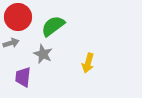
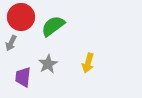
red circle: moved 3 px right
gray arrow: rotated 133 degrees clockwise
gray star: moved 5 px right, 10 px down; rotated 18 degrees clockwise
